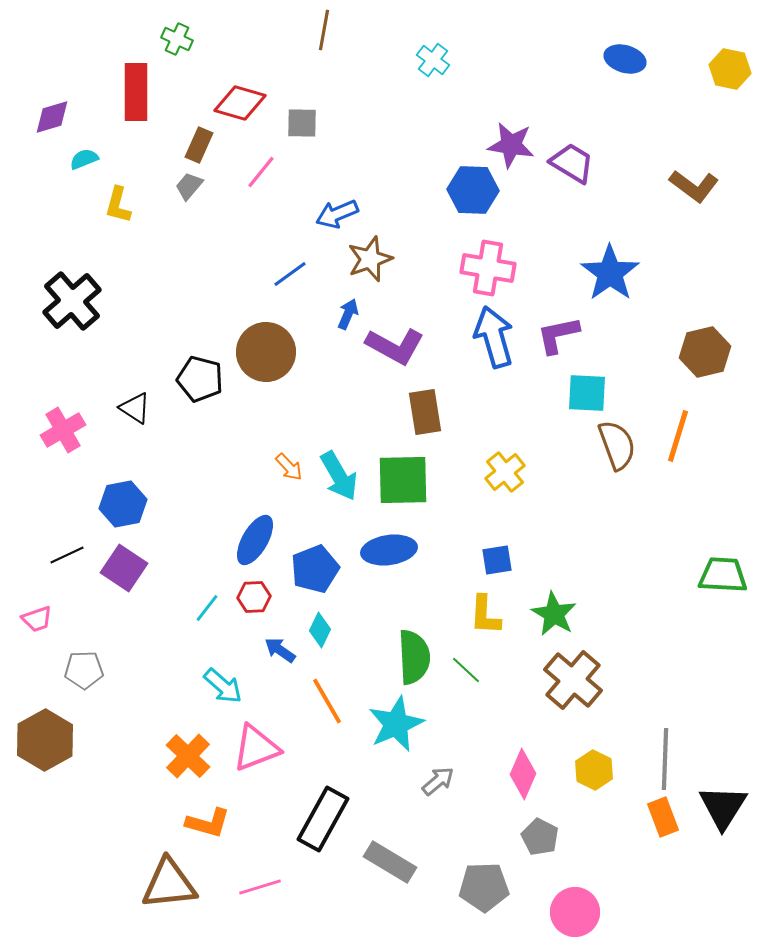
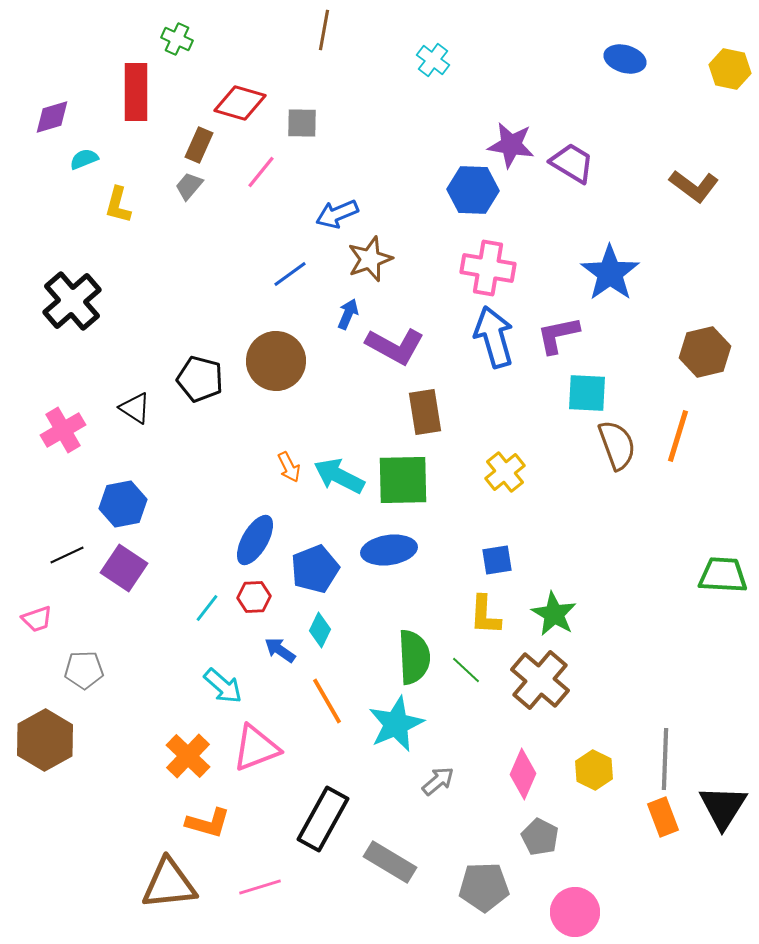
brown circle at (266, 352): moved 10 px right, 9 px down
orange arrow at (289, 467): rotated 16 degrees clockwise
cyan arrow at (339, 476): rotated 147 degrees clockwise
brown cross at (573, 680): moved 33 px left
